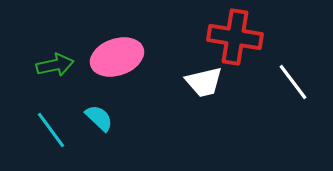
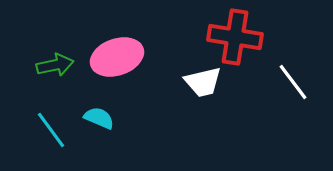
white trapezoid: moved 1 px left
cyan semicircle: rotated 20 degrees counterclockwise
